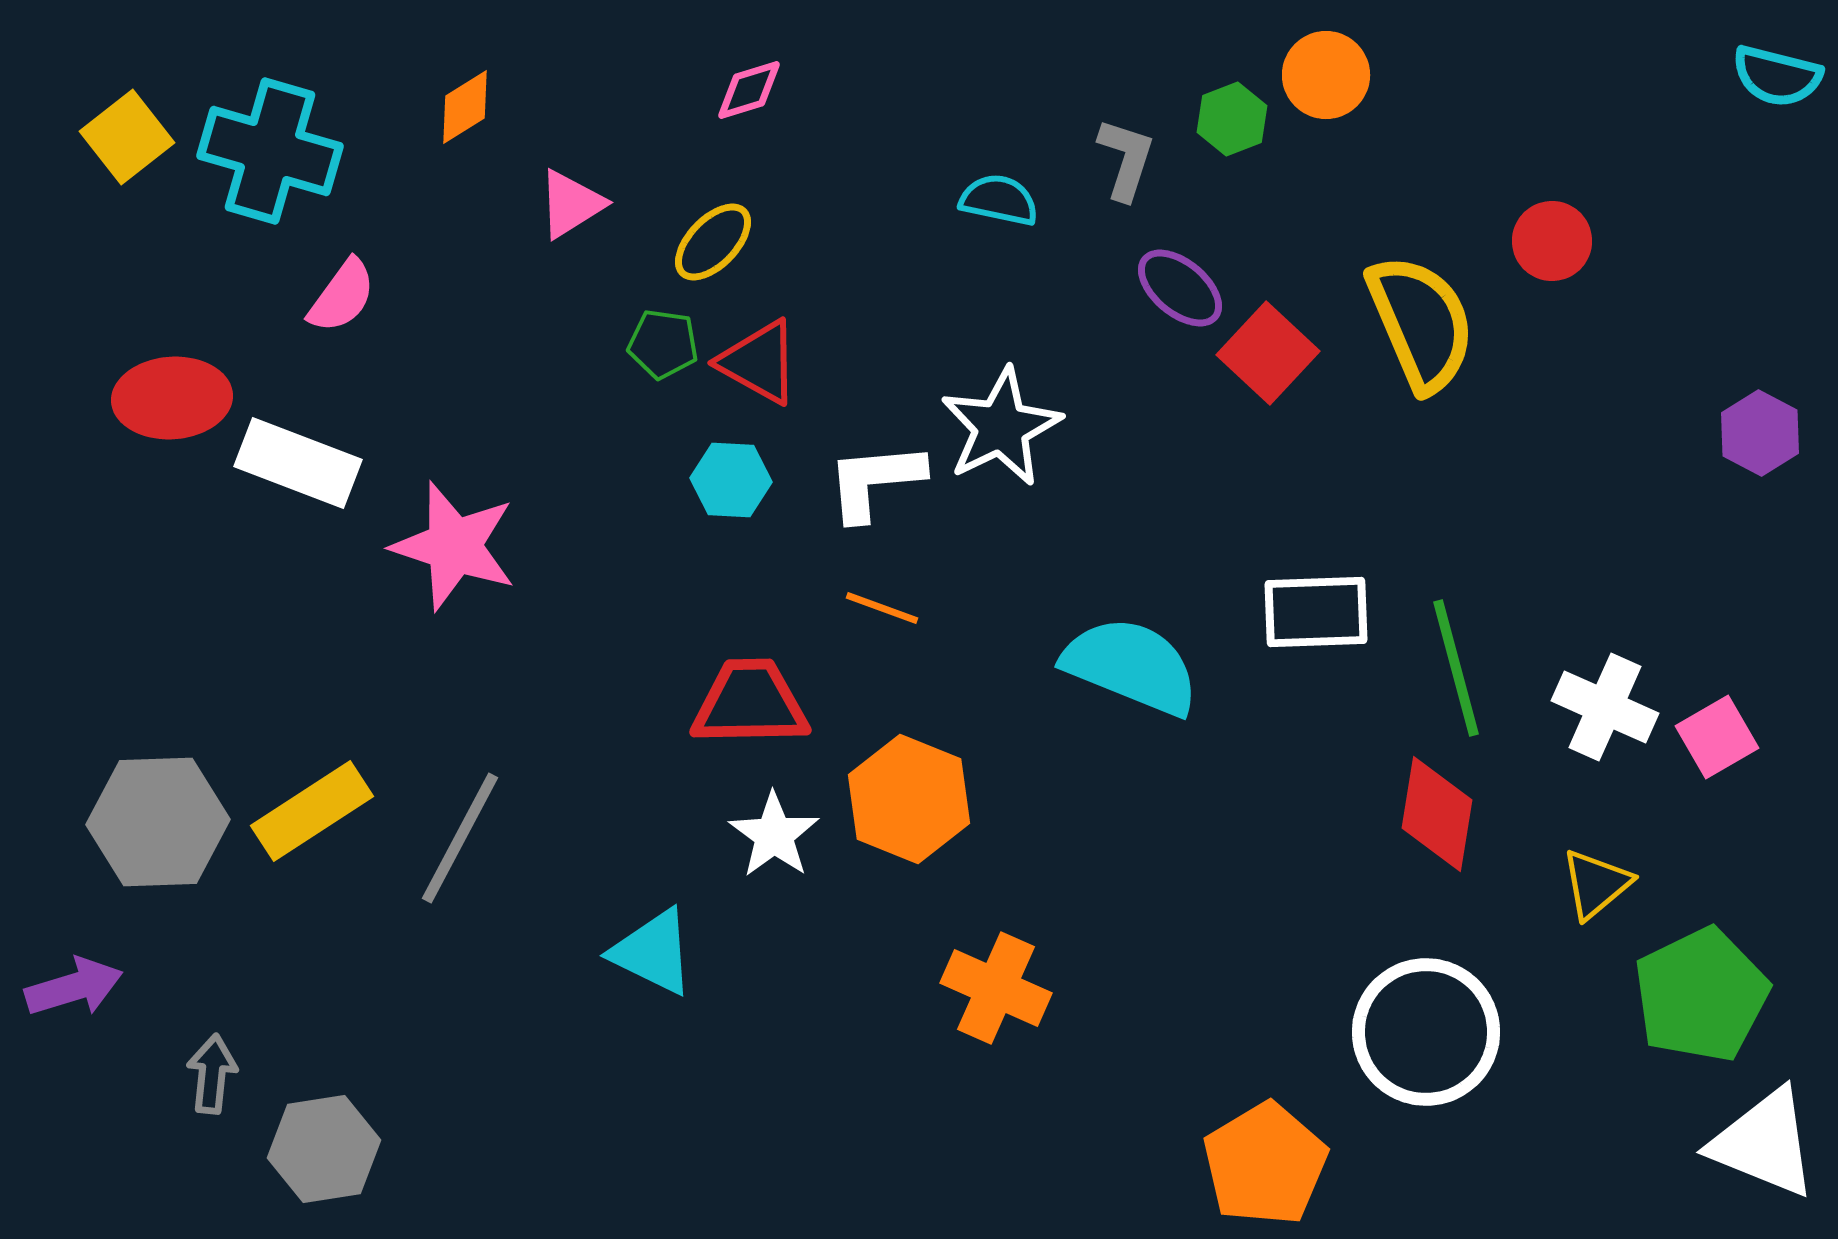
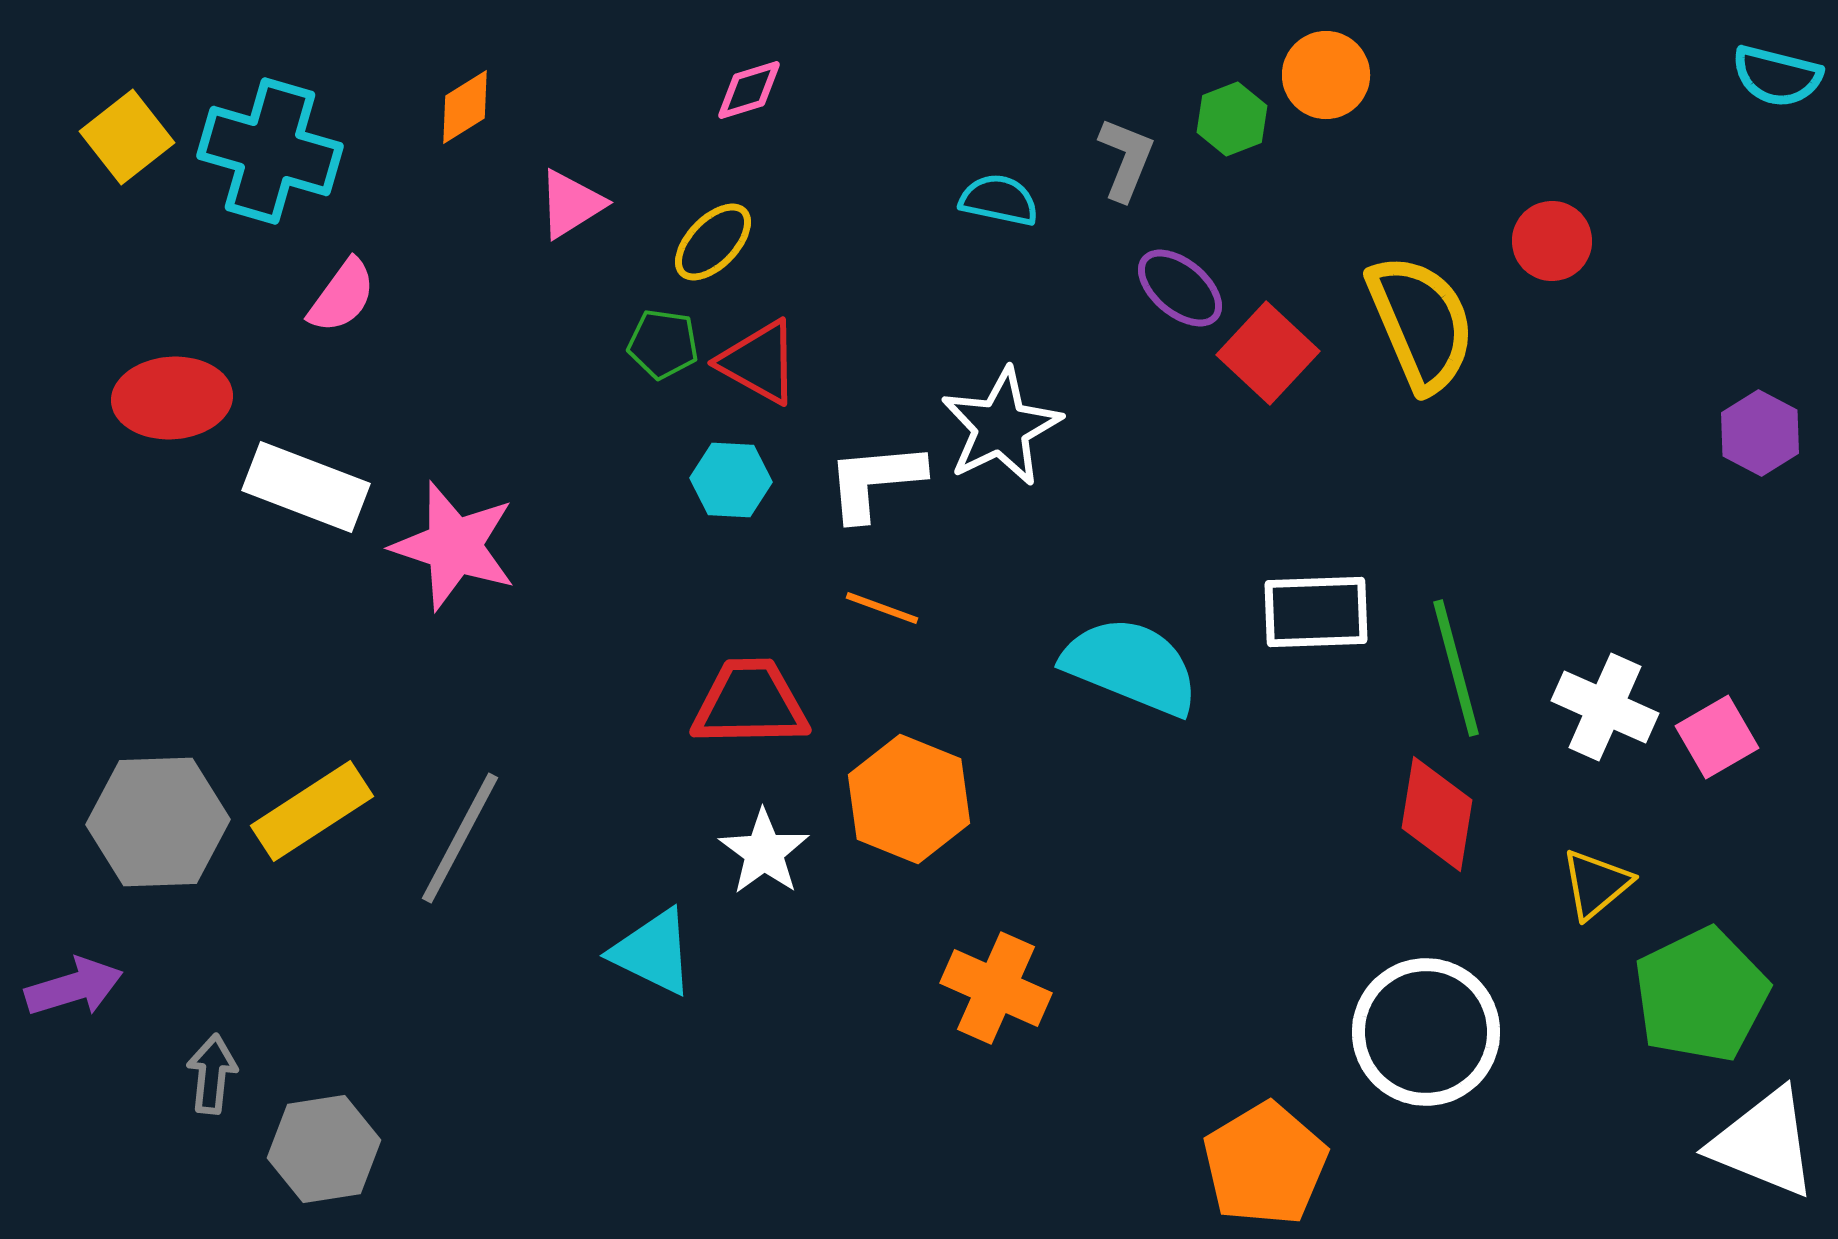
gray L-shape at (1126, 159): rotated 4 degrees clockwise
white rectangle at (298, 463): moved 8 px right, 24 px down
white star at (774, 835): moved 10 px left, 17 px down
